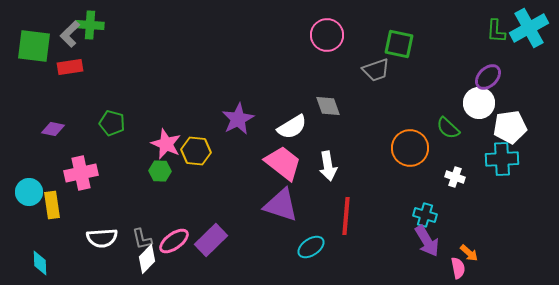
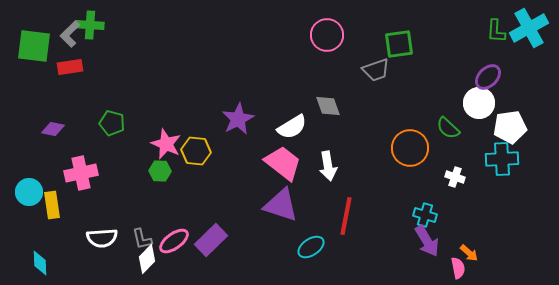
green square at (399, 44): rotated 20 degrees counterclockwise
red line at (346, 216): rotated 6 degrees clockwise
